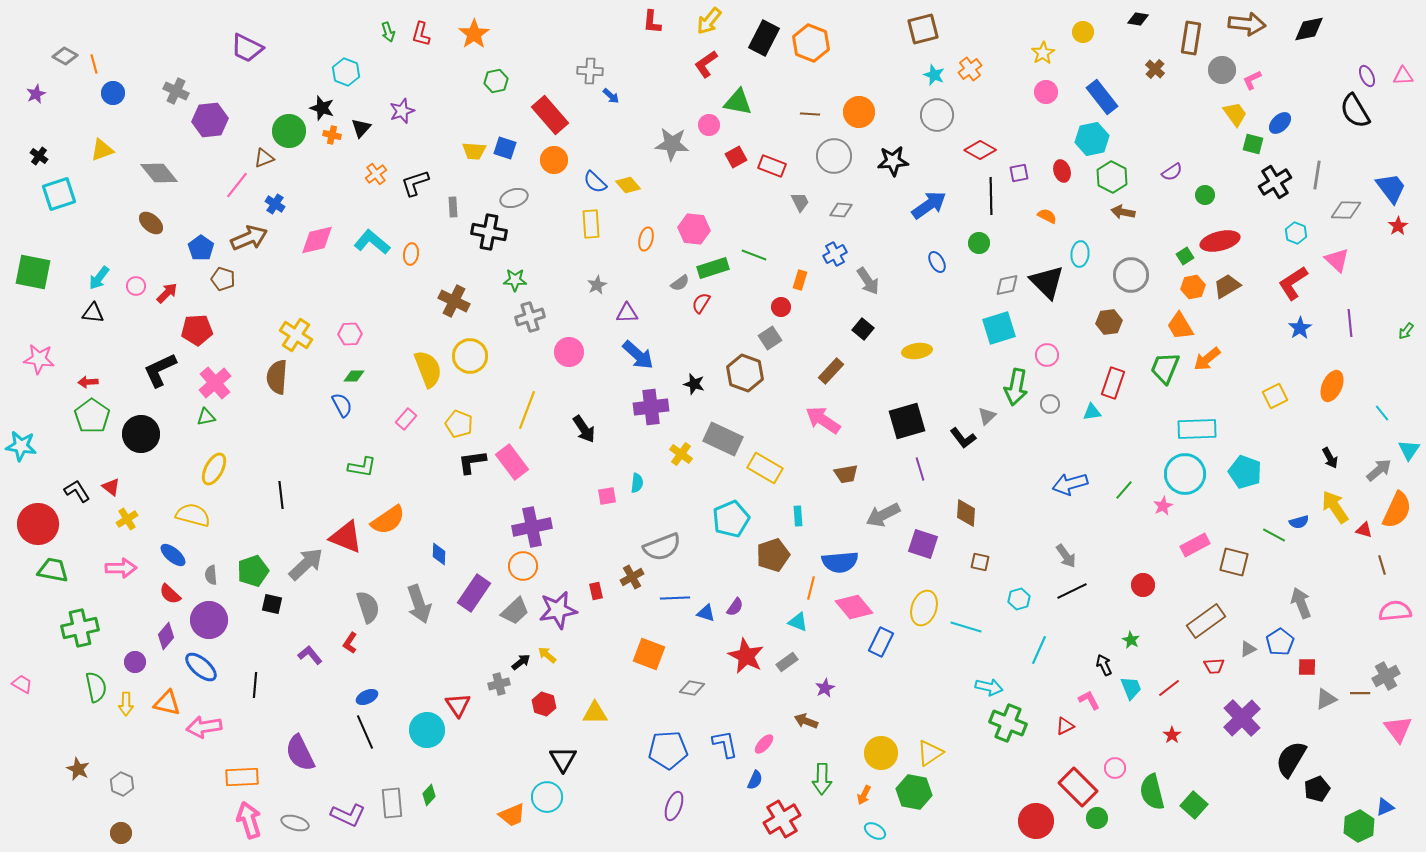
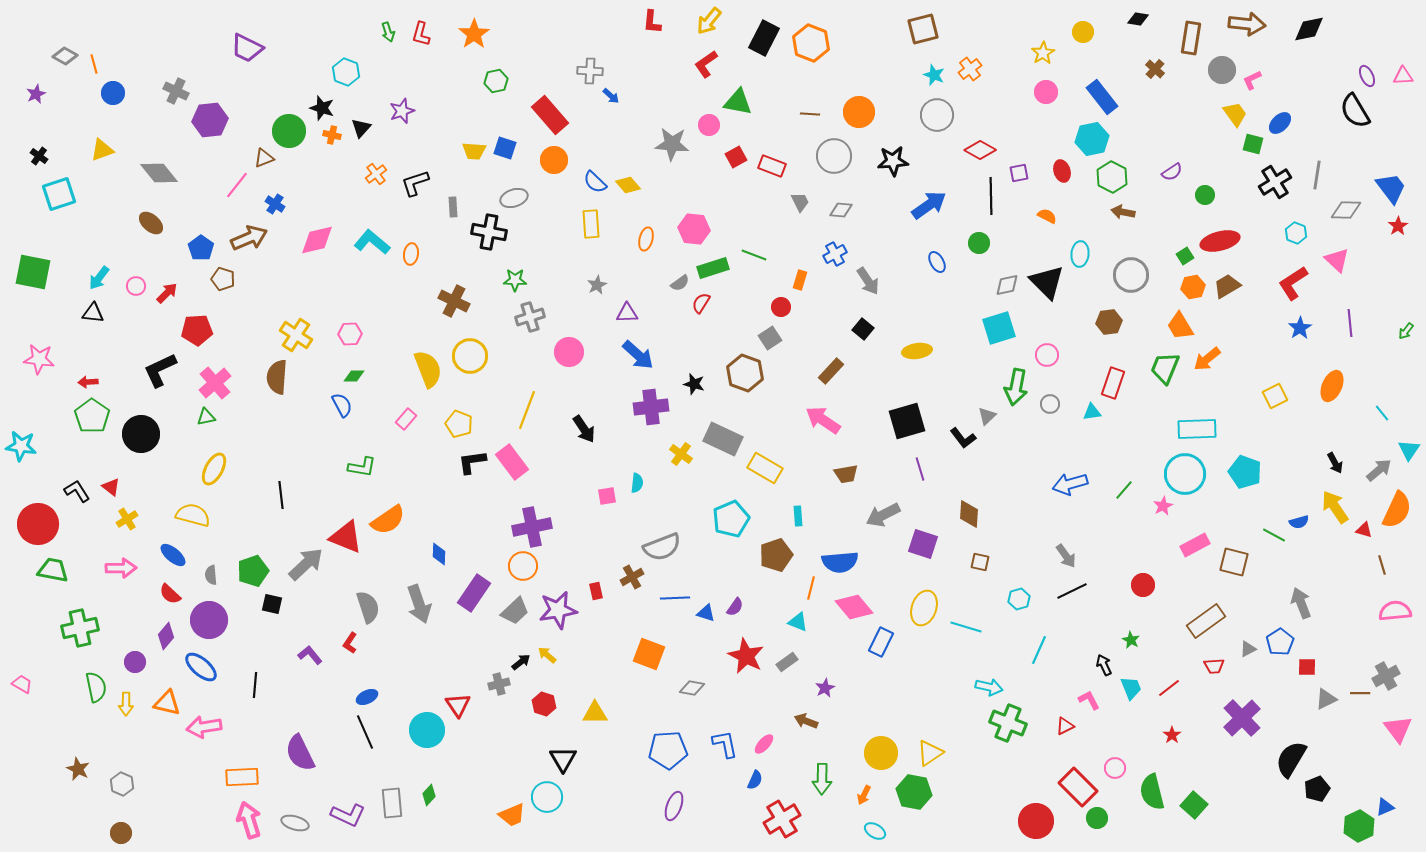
black arrow at (1330, 458): moved 5 px right, 5 px down
brown diamond at (966, 513): moved 3 px right, 1 px down
brown pentagon at (773, 555): moved 3 px right
